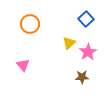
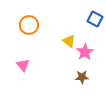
blue square: moved 9 px right; rotated 21 degrees counterclockwise
orange circle: moved 1 px left, 1 px down
yellow triangle: moved 2 px up; rotated 40 degrees counterclockwise
pink star: moved 3 px left
